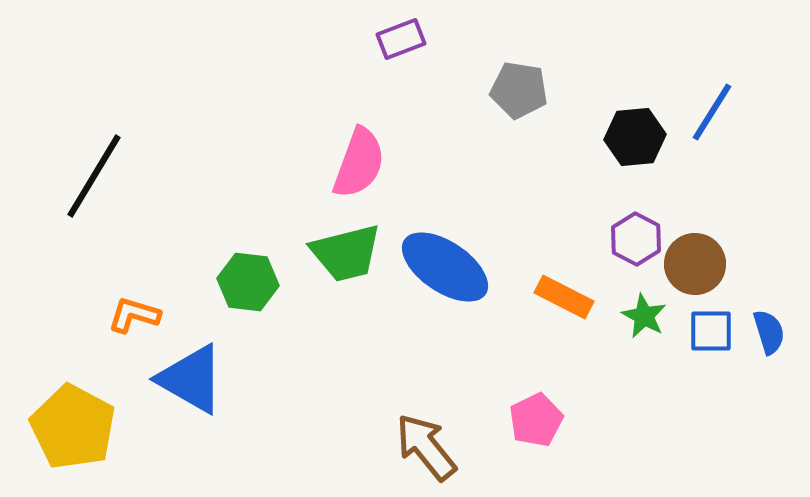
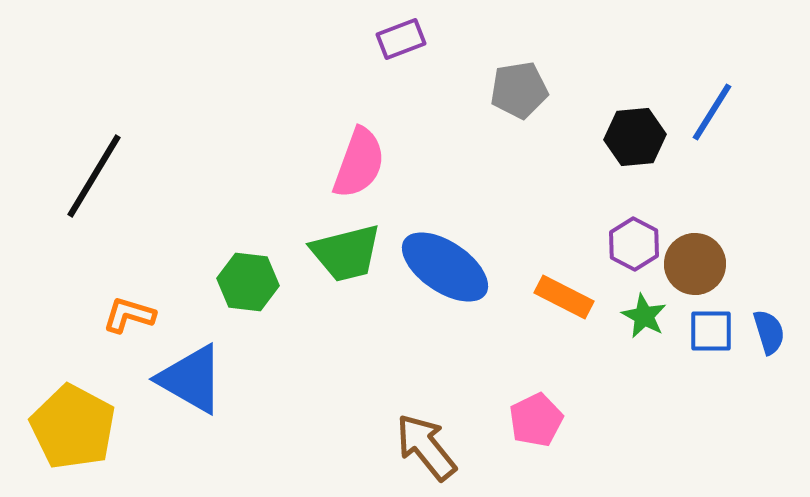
gray pentagon: rotated 18 degrees counterclockwise
purple hexagon: moved 2 px left, 5 px down
orange L-shape: moved 5 px left
